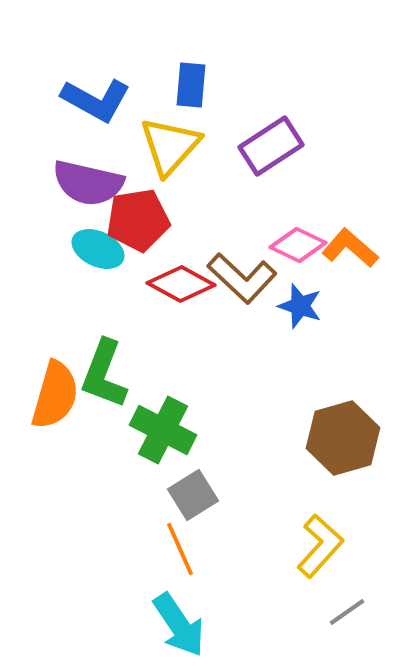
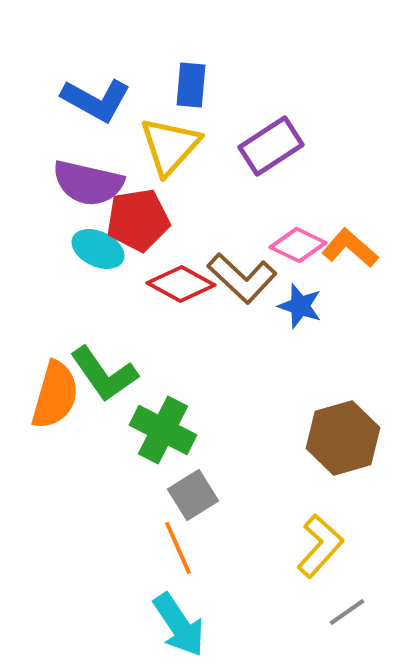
green L-shape: rotated 56 degrees counterclockwise
orange line: moved 2 px left, 1 px up
